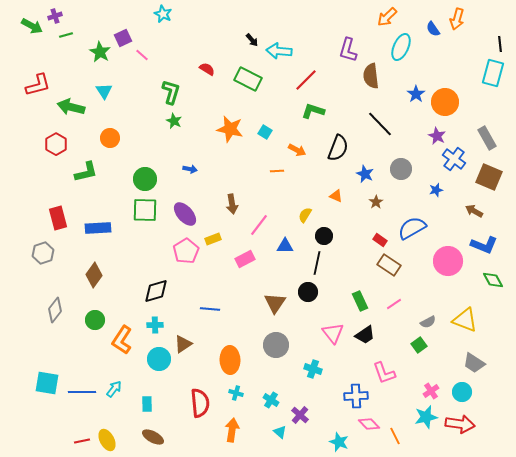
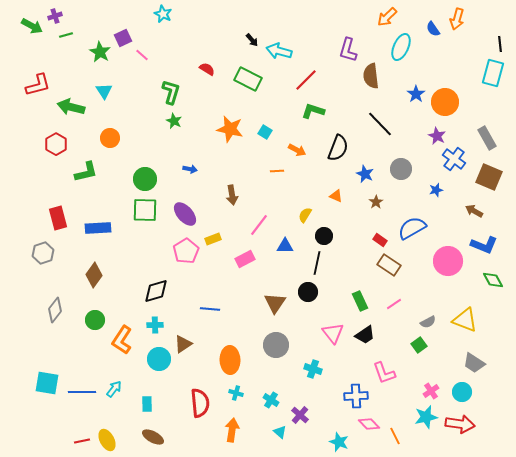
cyan arrow at (279, 51): rotated 10 degrees clockwise
brown arrow at (232, 204): moved 9 px up
